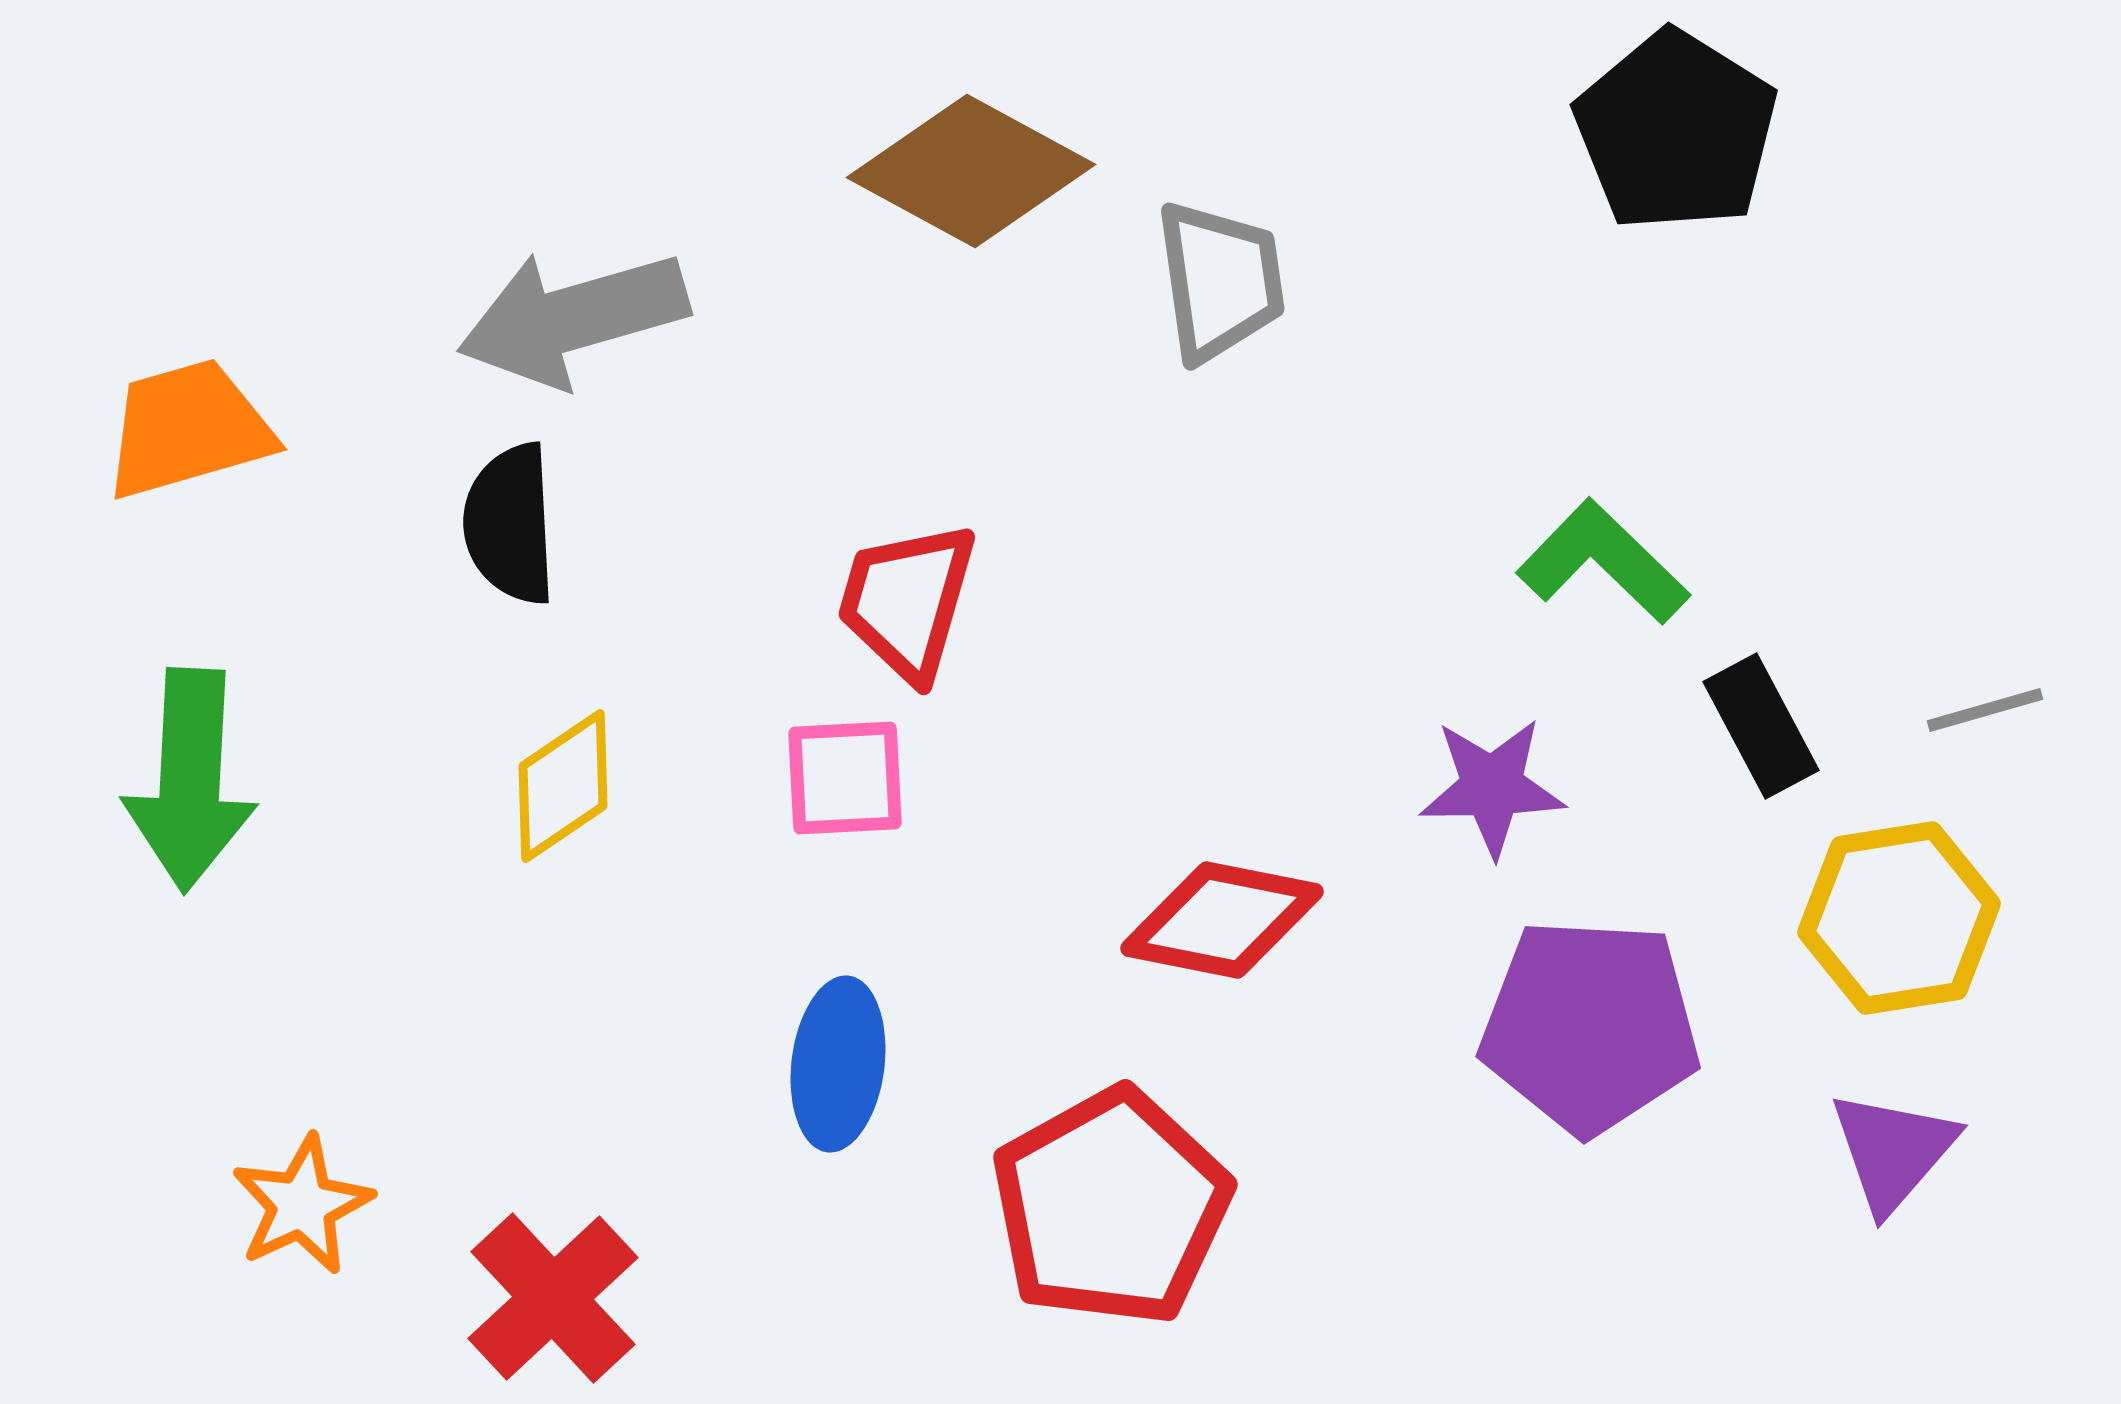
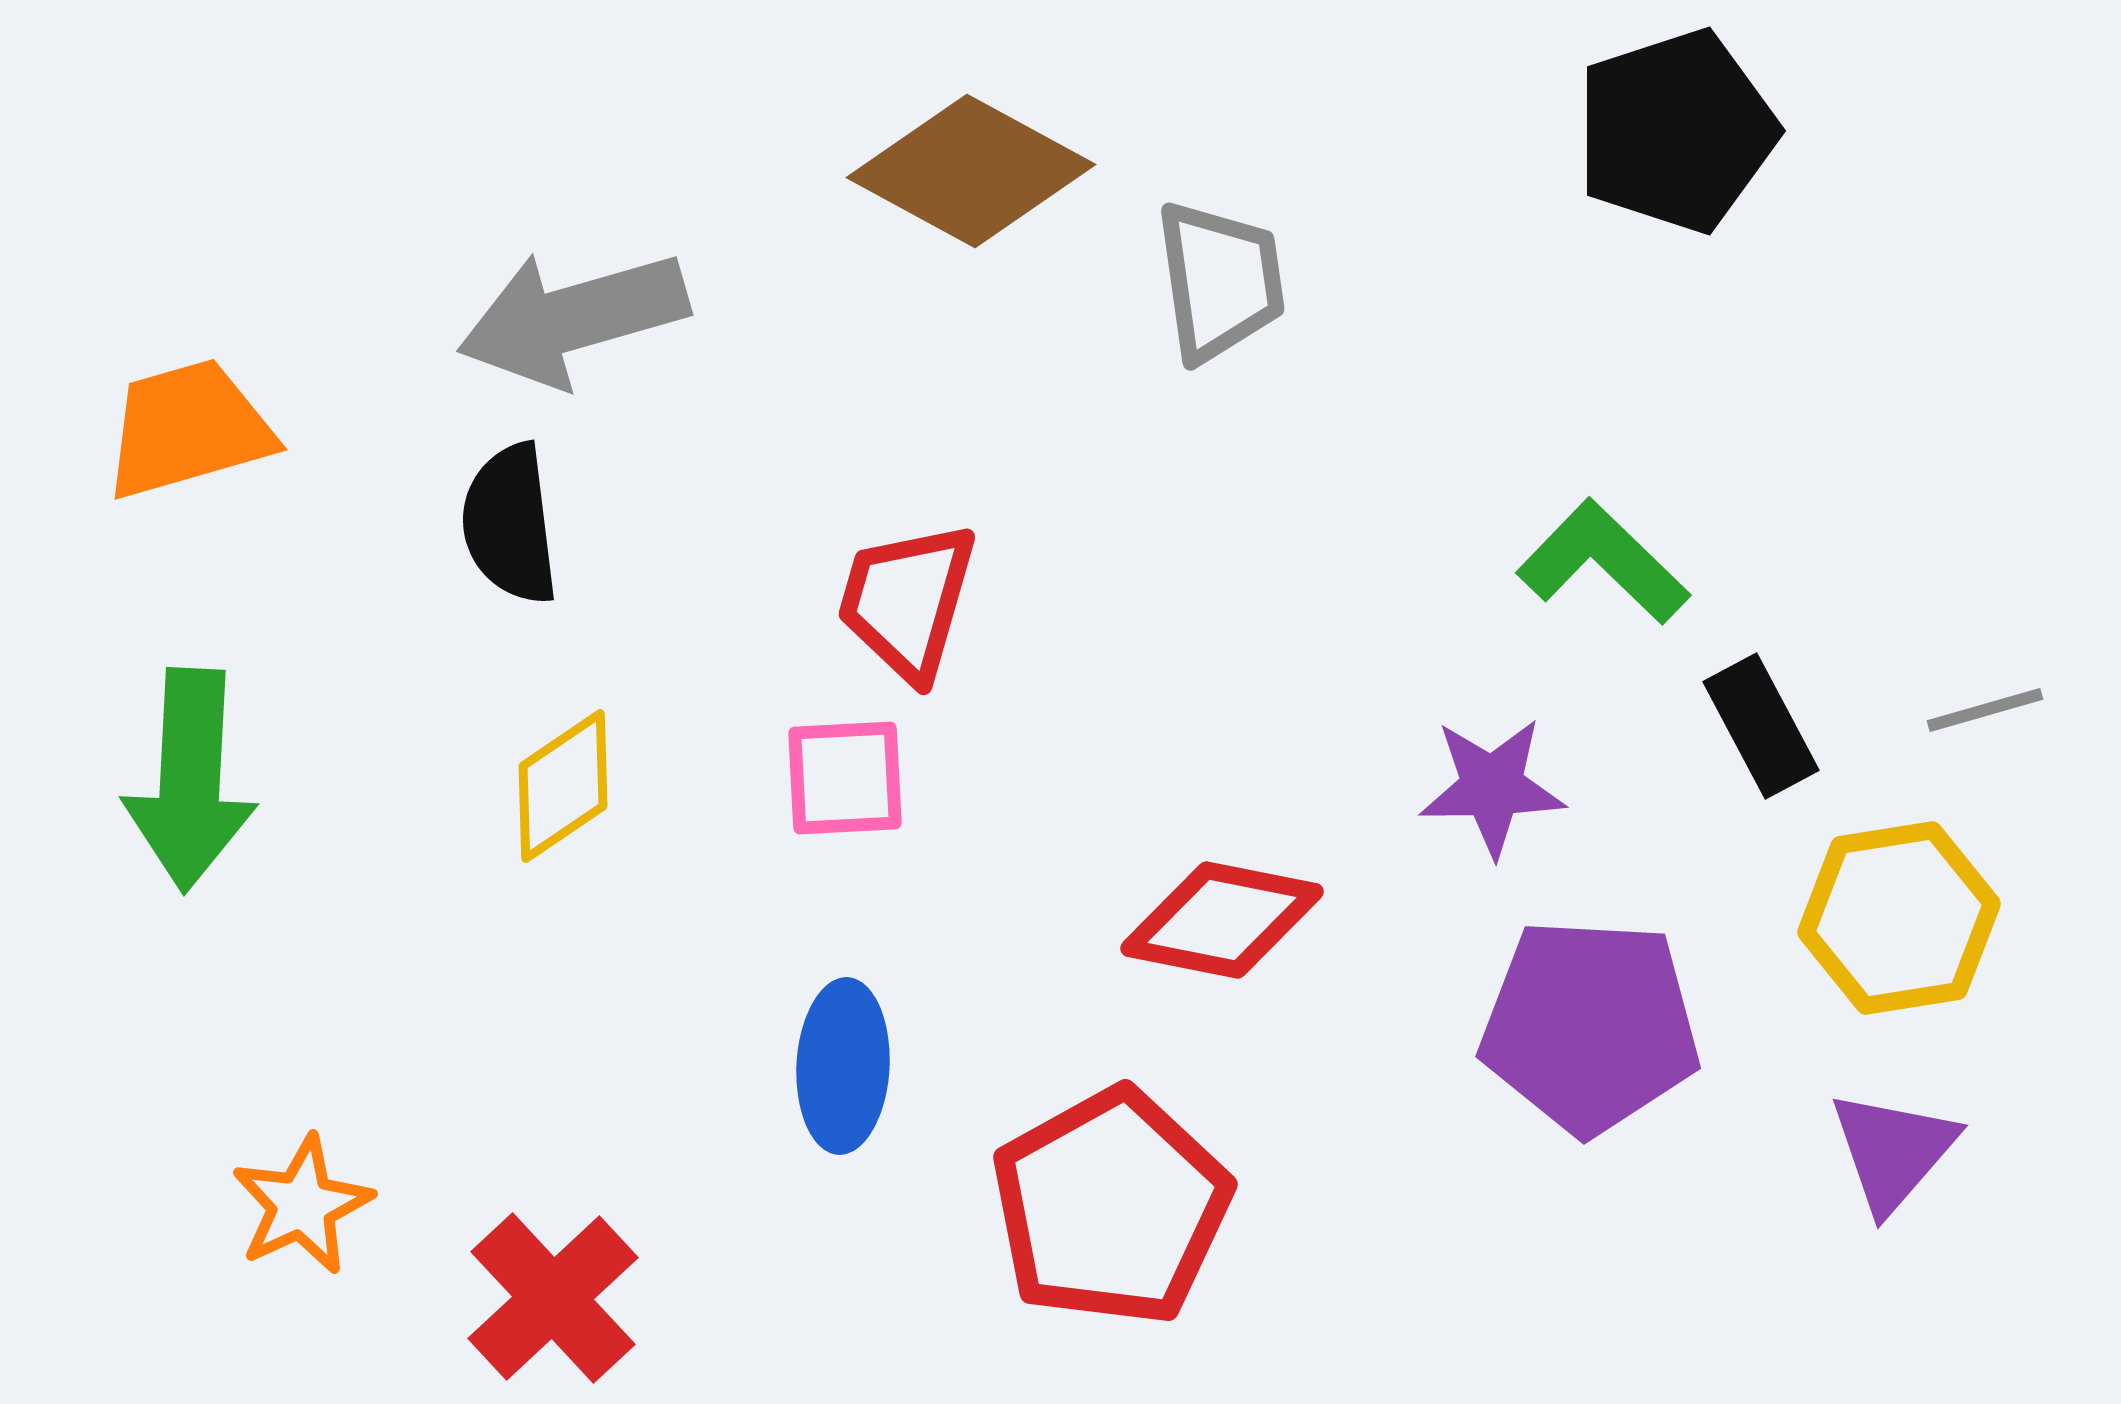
black pentagon: rotated 22 degrees clockwise
black semicircle: rotated 4 degrees counterclockwise
blue ellipse: moved 5 px right, 2 px down; rotated 4 degrees counterclockwise
